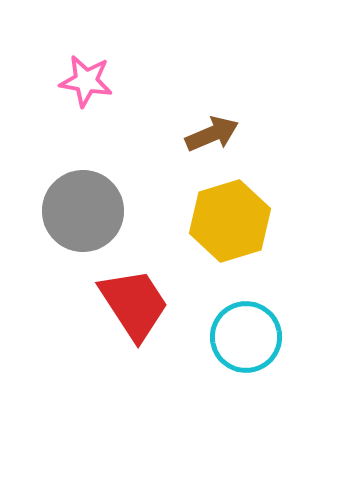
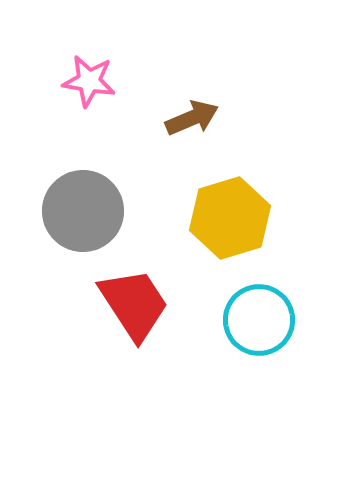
pink star: moved 3 px right
brown arrow: moved 20 px left, 16 px up
yellow hexagon: moved 3 px up
cyan circle: moved 13 px right, 17 px up
